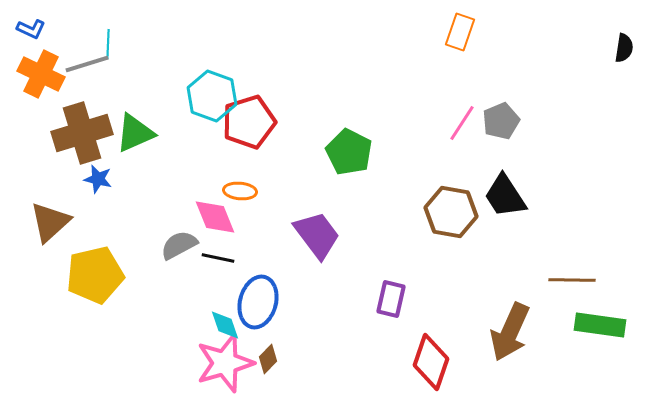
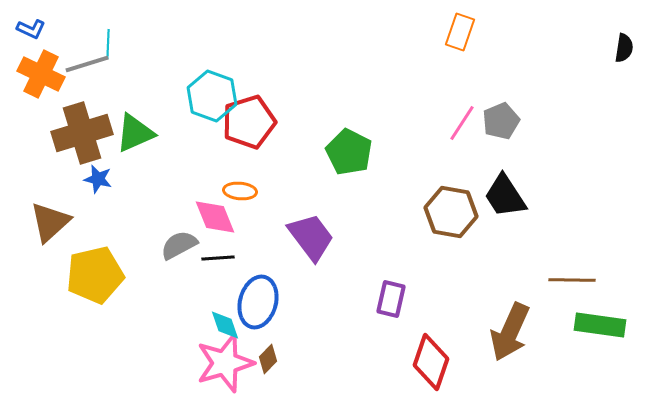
purple trapezoid: moved 6 px left, 2 px down
black line: rotated 16 degrees counterclockwise
